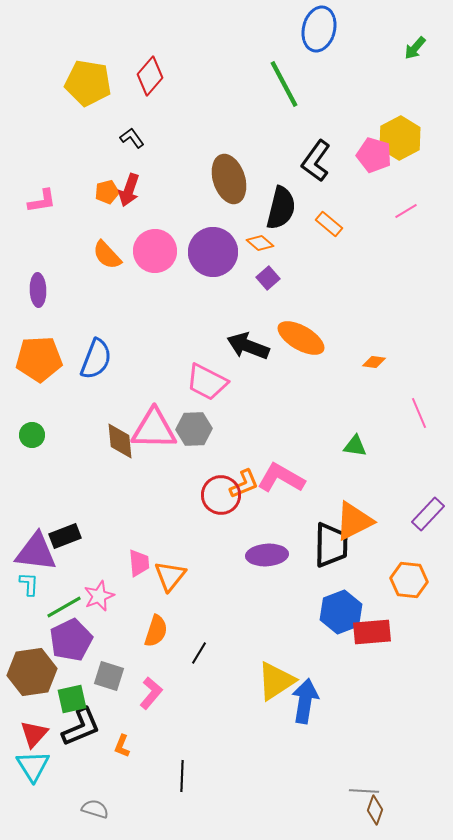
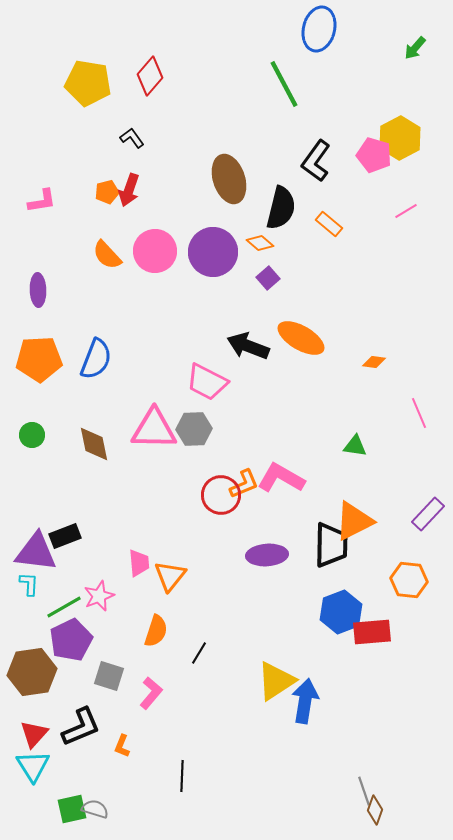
brown diamond at (120, 441): moved 26 px left, 3 px down; rotated 6 degrees counterclockwise
green square at (72, 699): moved 110 px down
gray line at (364, 791): rotated 68 degrees clockwise
